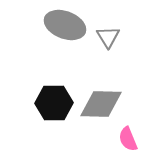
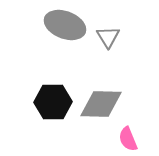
black hexagon: moved 1 px left, 1 px up
